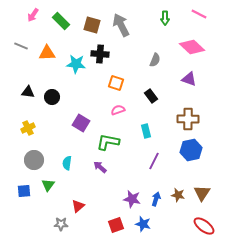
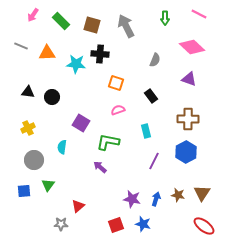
gray arrow: moved 5 px right, 1 px down
blue hexagon: moved 5 px left, 2 px down; rotated 15 degrees counterclockwise
cyan semicircle: moved 5 px left, 16 px up
